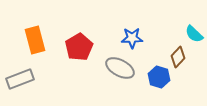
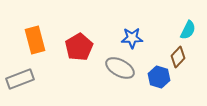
cyan semicircle: moved 6 px left, 4 px up; rotated 108 degrees counterclockwise
